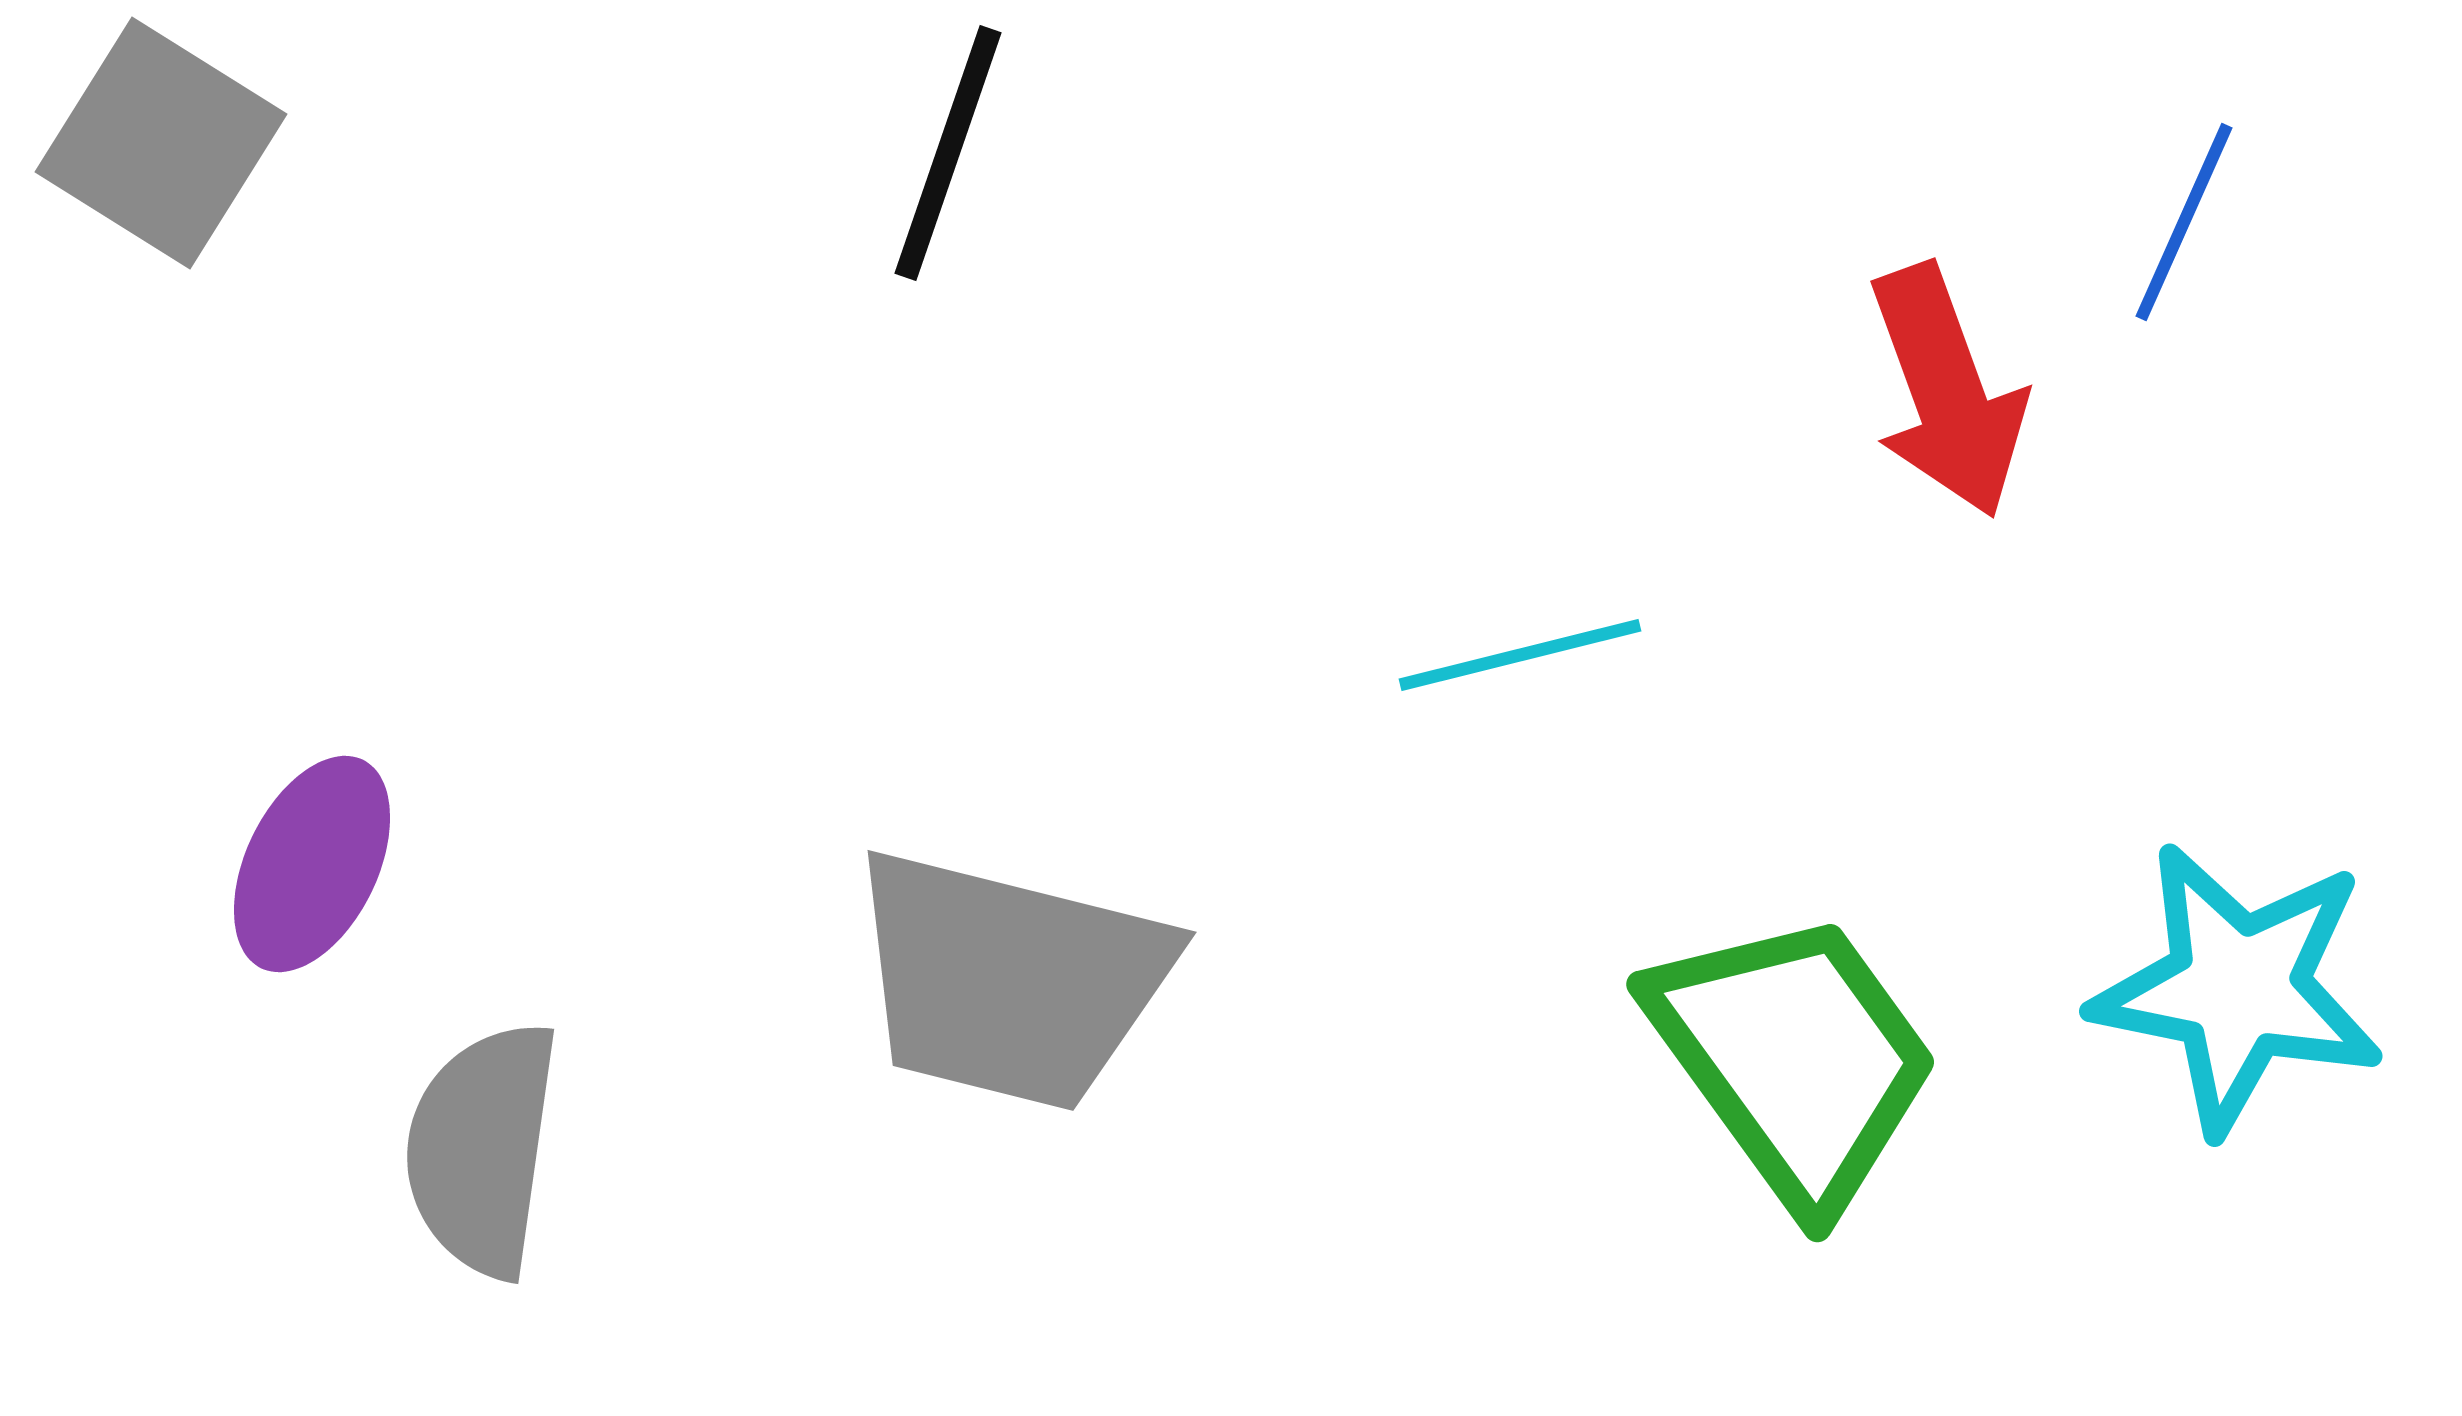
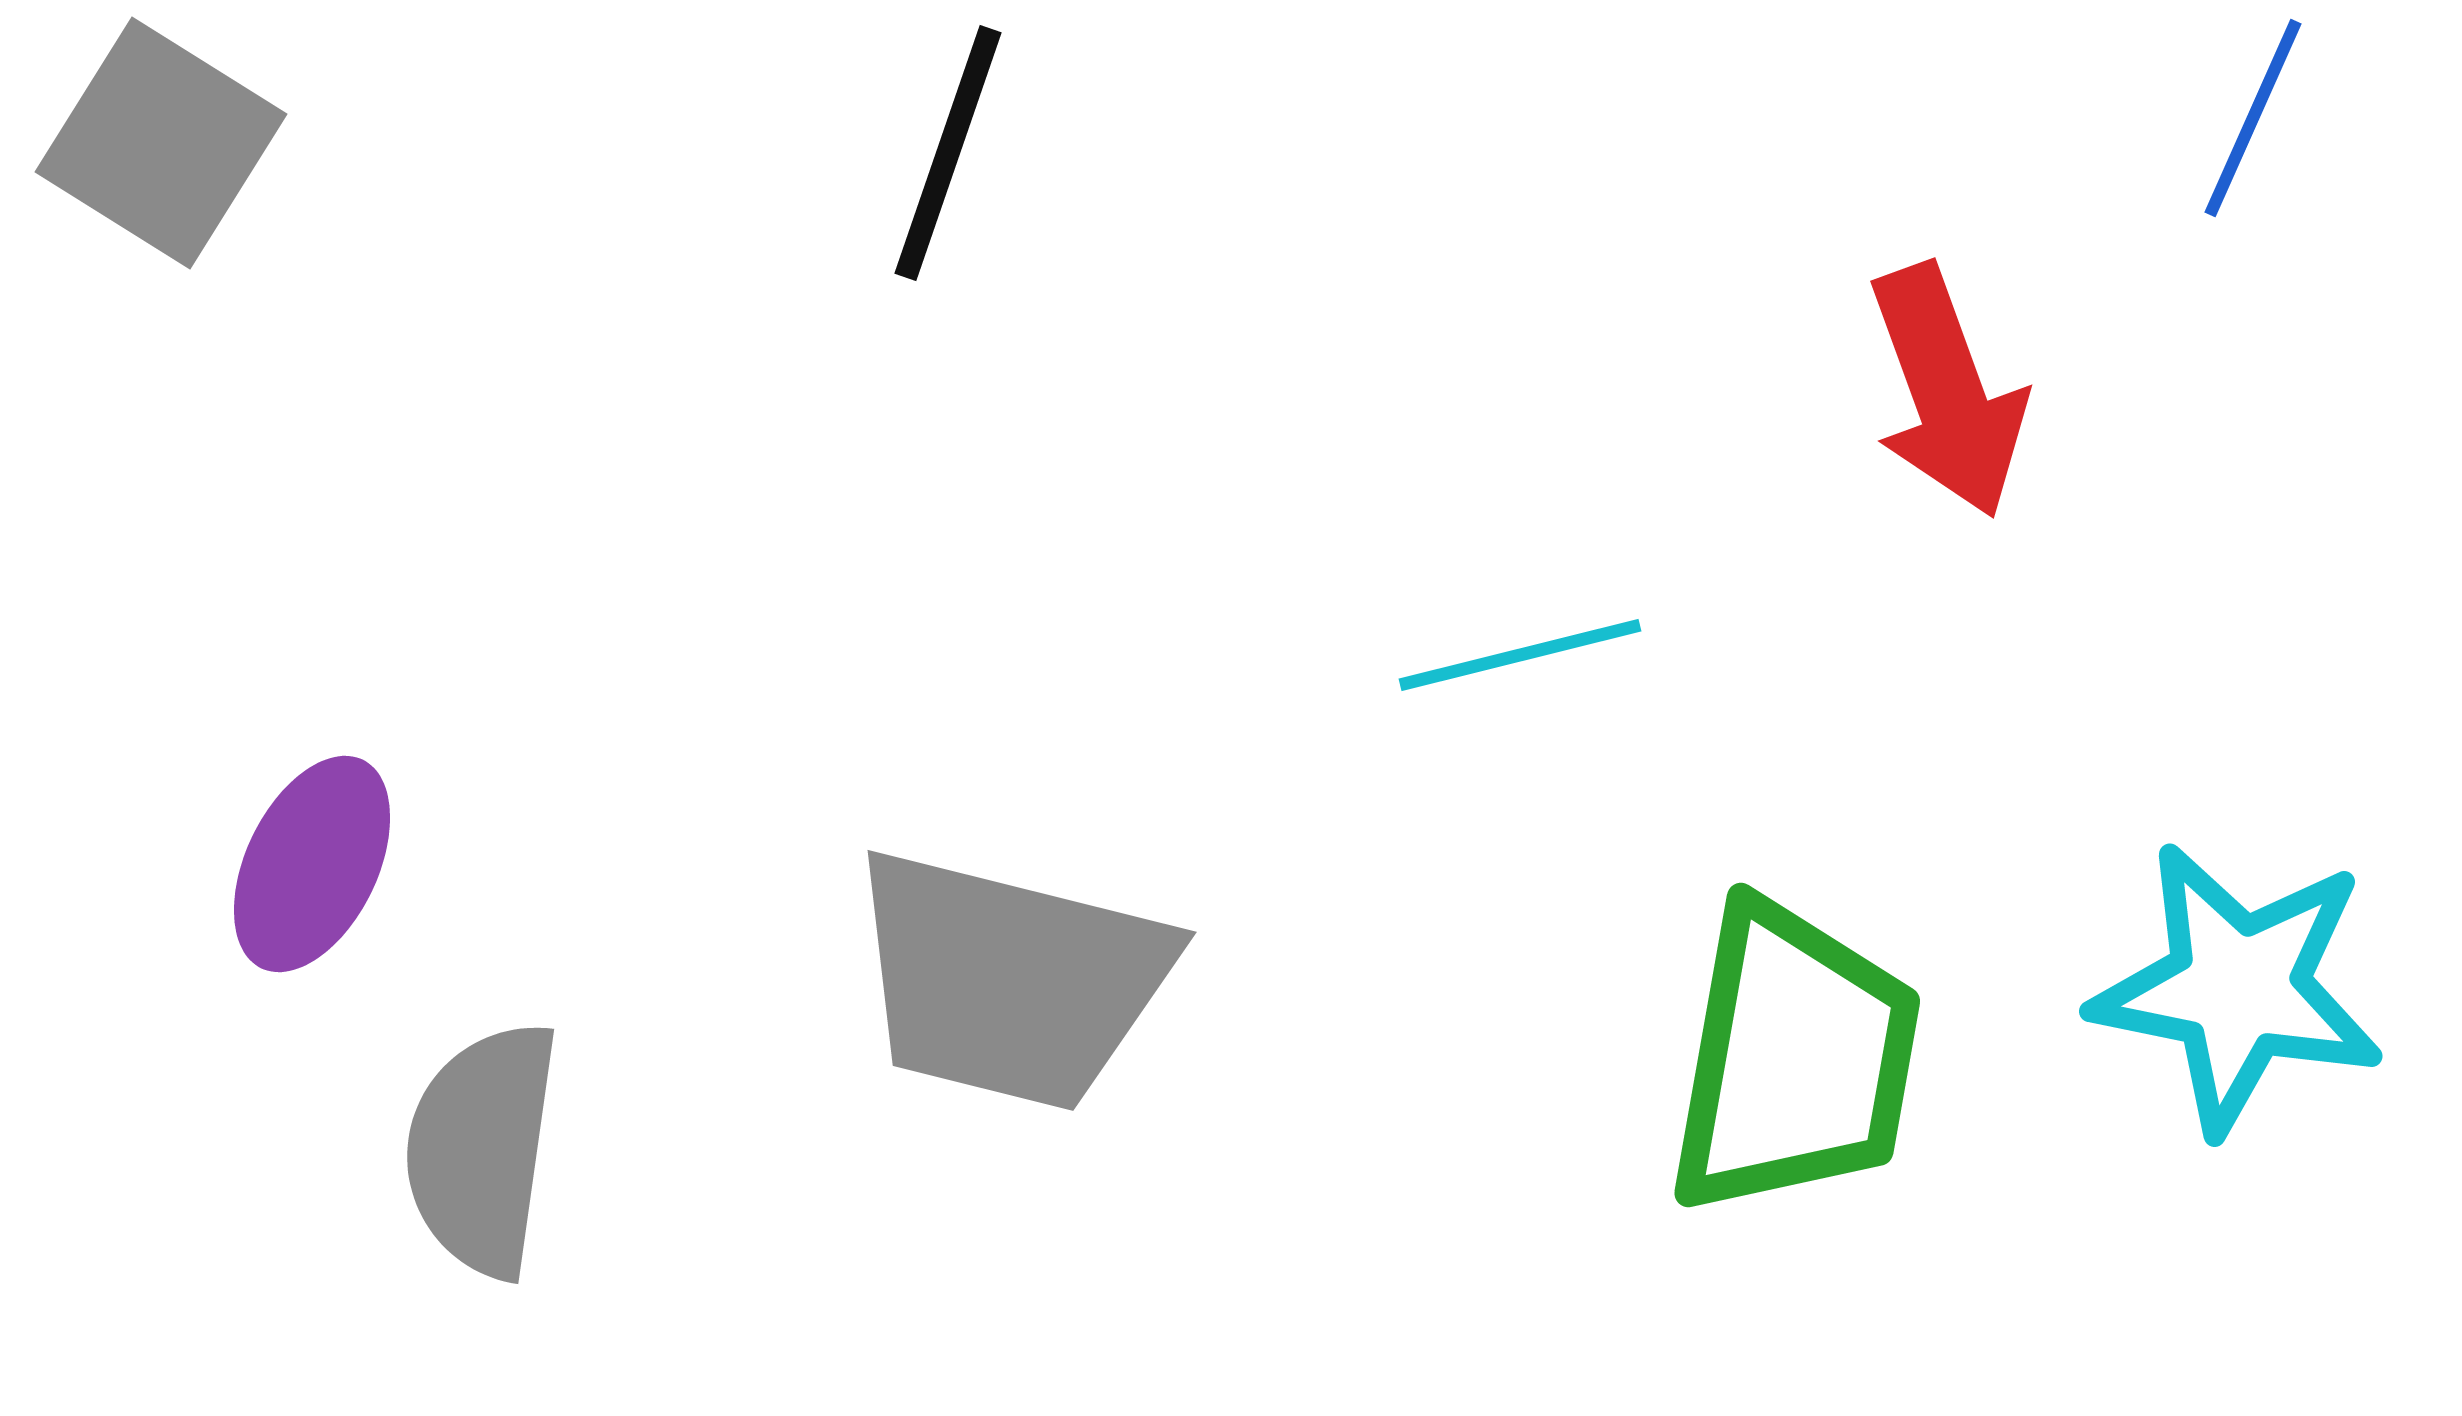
blue line: moved 69 px right, 104 px up
green trapezoid: rotated 46 degrees clockwise
